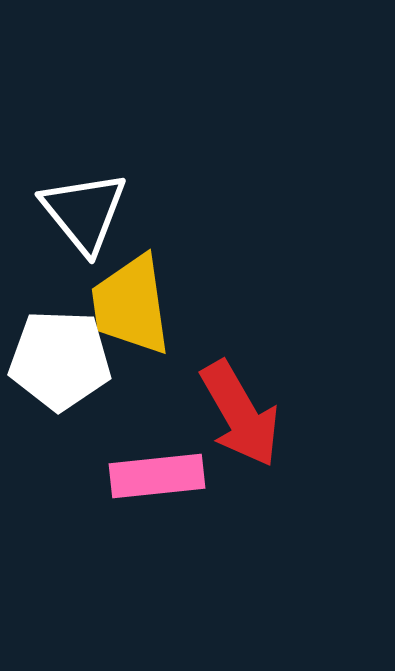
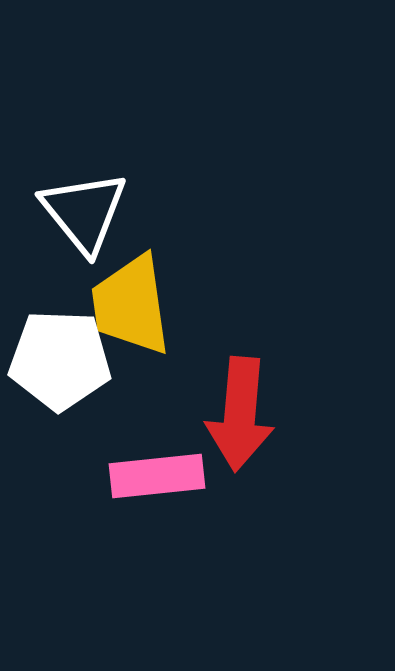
red arrow: rotated 35 degrees clockwise
